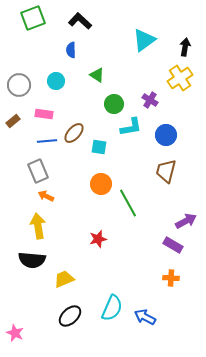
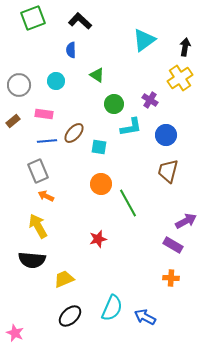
brown trapezoid: moved 2 px right
yellow arrow: rotated 20 degrees counterclockwise
